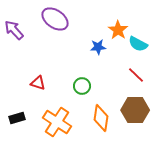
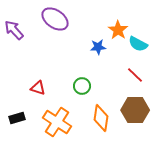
red line: moved 1 px left
red triangle: moved 5 px down
